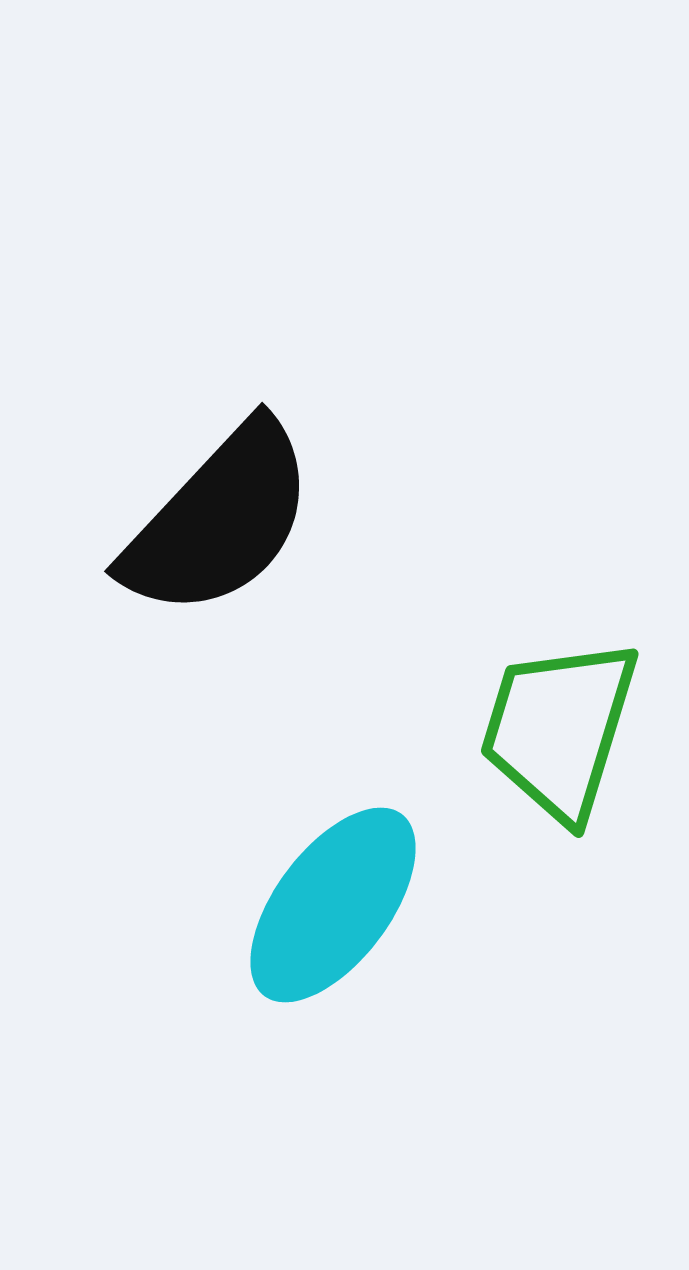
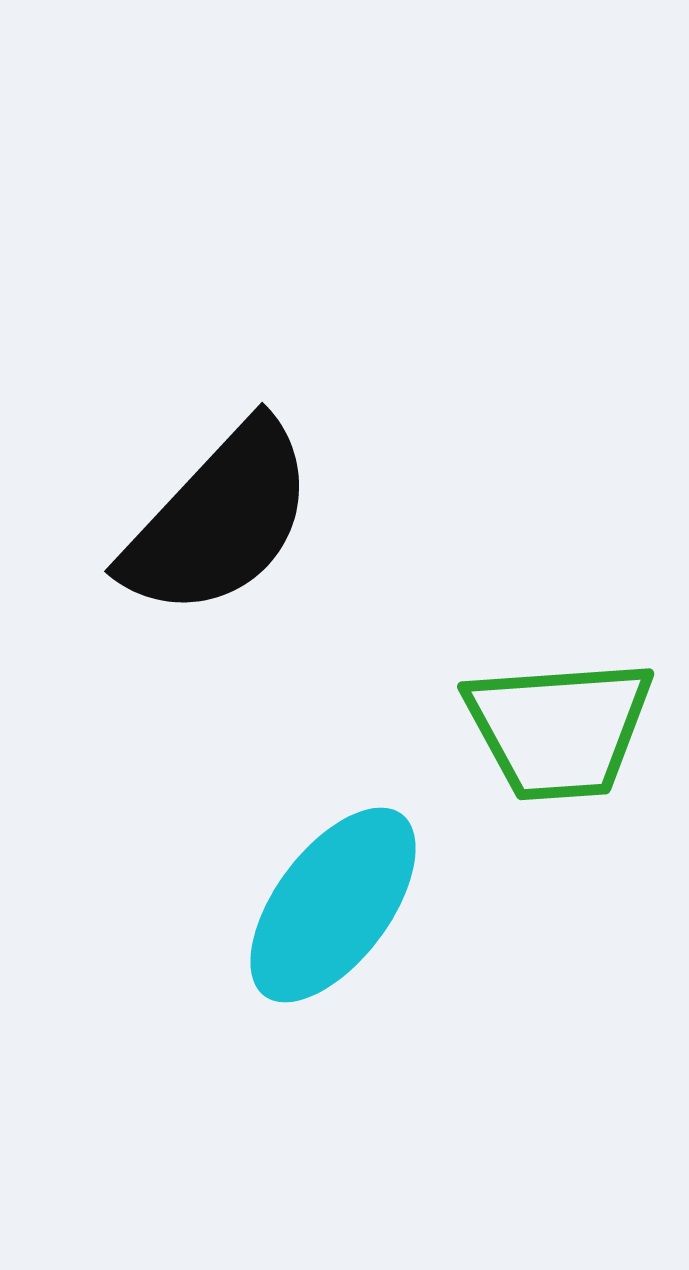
green trapezoid: rotated 111 degrees counterclockwise
